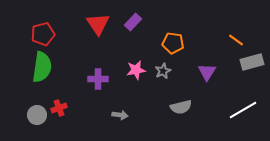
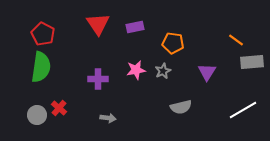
purple rectangle: moved 2 px right, 5 px down; rotated 36 degrees clockwise
red pentagon: rotated 30 degrees counterclockwise
gray rectangle: rotated 10 degrees clockwise
green semicircle: moved 1 px left
red cross: rotated 28 degrees counterclockwise
gray arrow: moved 12 px left, 3 px down
